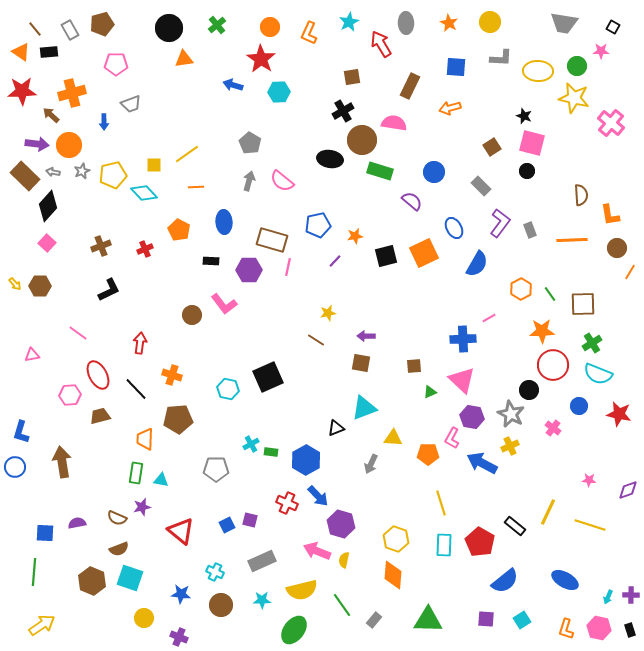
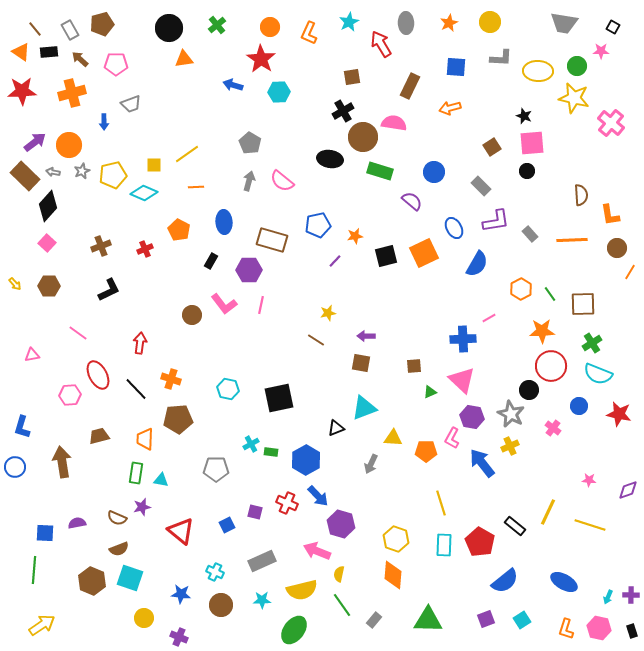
orange star at (449, 23): rotated 18 degrees clockwise
brown arrow at (51, 115): moved 29 px right, 56 px up
brown circle at (362, 140): moved 1 px right, 3 px up
pink square at (532, 143): rotated 20 degrees counterclockwise
purple arrow at (37, 144): moved 2 px left, 2 px up; rotated 45 degrees counterclockwise
cyan diamond at (144, 193): rotated 24 degrees counterclockwise
purple L-shape at (500, 223): moved 4 px left, 2 px up; rotated 44 degrees clockwise
gray rectangle at (530, 230): moved 4 px down; rotated 21 degrees counterclockwise
black rectangle at (211, 261): rotated 63 degrees counterclockwise
pink line at (288, 267): moved 27 px left, 38 px down
brown hexagon at (40, 286): moved 9 px right
red circle at (553, 365): moved 2 px left, 1 px down
orange cross at (172, 375): moved 1 px left, 4 px down
black square at (268, 377): moved 11 px right, 21 px down; rotated 12 degrees clockwise
brown trapezoid at (100, 416): moved 1 px left, 20 px down
blue L-shape at (21, 432): moved 1 px right, 5 px up
orange pentagon at (428, 454): moved 2 px left, 3 px up
blue arrow at (482, 463): rotated 24 degrees clockwise
purple square at (250, 520): moved 5 px right, 8 px up
yellow semicircle at (344, 560): moved 5 px left, 14 px down
green line at (34, 572): moved 2 px up
blue ellipse at (565, 580): moved 1 px left, 2 px down
purple square at (486, 619): rotated 24 degrees counterclockwise
black rectangle at (630, 630): moved 2 px right, 1 px down
